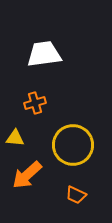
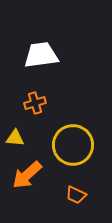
white trapezoid: moved 3 px left, 1 px down
